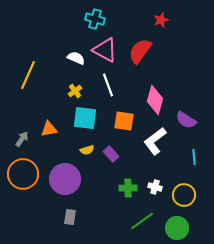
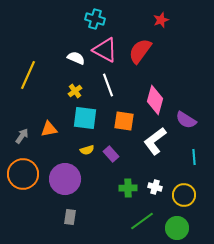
gray arrow: moved 3 px up
